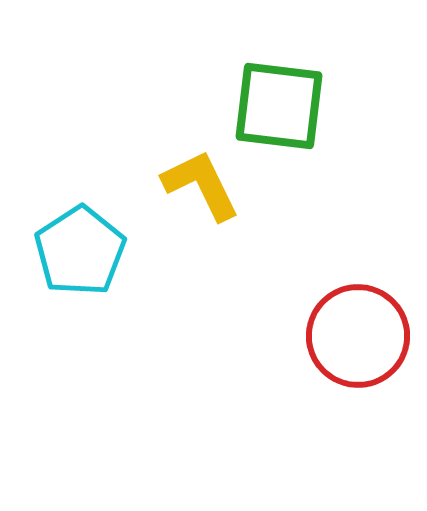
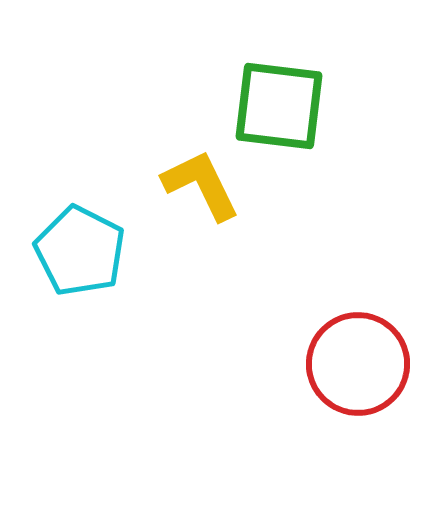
cyan pentagon: rotated 12 degrees counterclockwise
red circle: moved 28 px down
